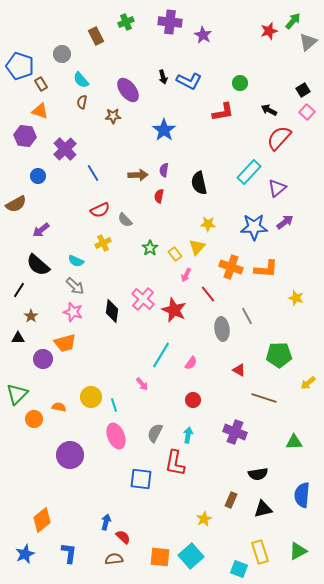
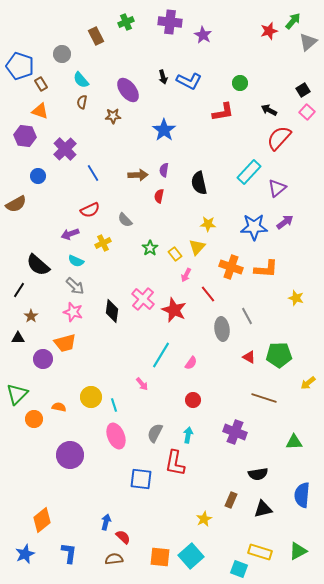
red semicircle at (100, 210): moved 10 px left
purple arrow at (41, 230): moved 29 px right, 4 px down; rotated 18 degrees clockwise
red triangle at (239, 370): moved 10 px right, 13 px up
yellow rectangle at (260, 552): rotated 55 degrees counterclockwise
